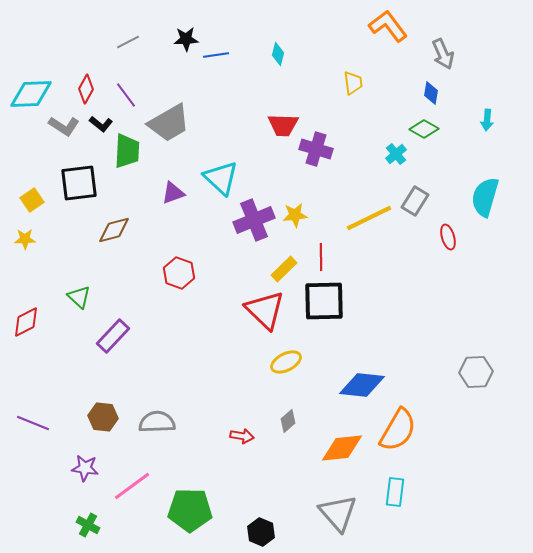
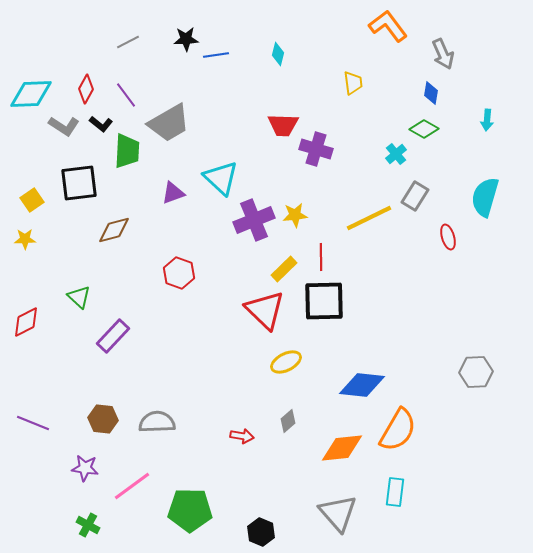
gray rectangle at (415, 201): moved 5 px up
brown hexagon at (103, 417): moved 2 px down
